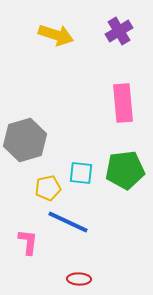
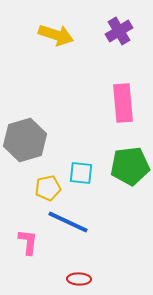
green pentagon: moved 5 px right, 4 px up
